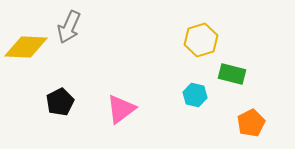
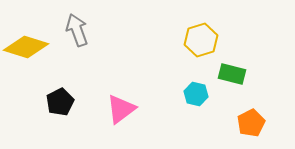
gray arrow: moved 8 px right, 3 px down; rotated 136 degrees clockwise
yellow diamond: rotated 15 degrees clockwise
cyan hexagon: moved 1 px right, 1 px up
